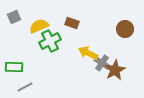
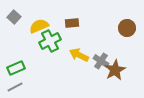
gray square: rotated 24 degrees counterclockwise
brown rectangle: rotated 24 degrees counterclockwise
brown circle: moved 2 px right, 1 px up
yellow arrow: moved 9 px left, 2 px down
gray cross: moved 1 px left, 2 px up
green rectangle: moved 2 px right, 1 px down; rotated 24 degrees counterclockwise
gray line: moved 10 px left
